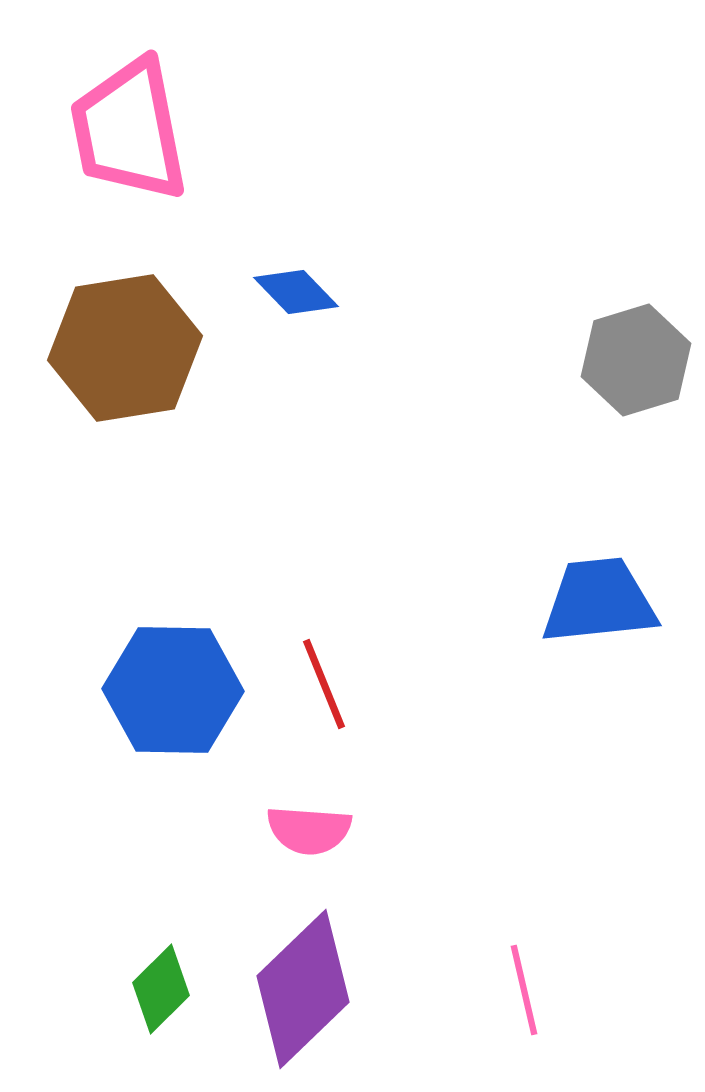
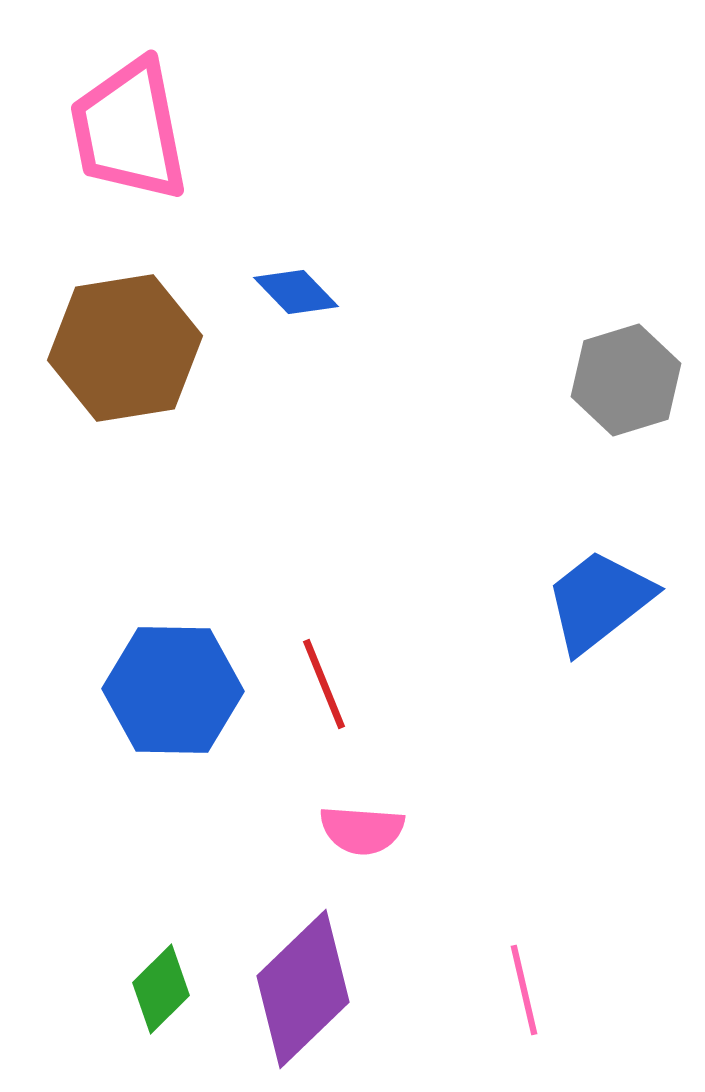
gray hexagon: moved 10 px left, 20 px down
blue trapezoid: rotated 32 degrees counterclockwise
pink semicircle: moved 53 px right
